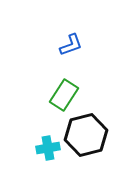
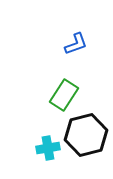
blue L-shape: moved 5 px right, 1 px up
